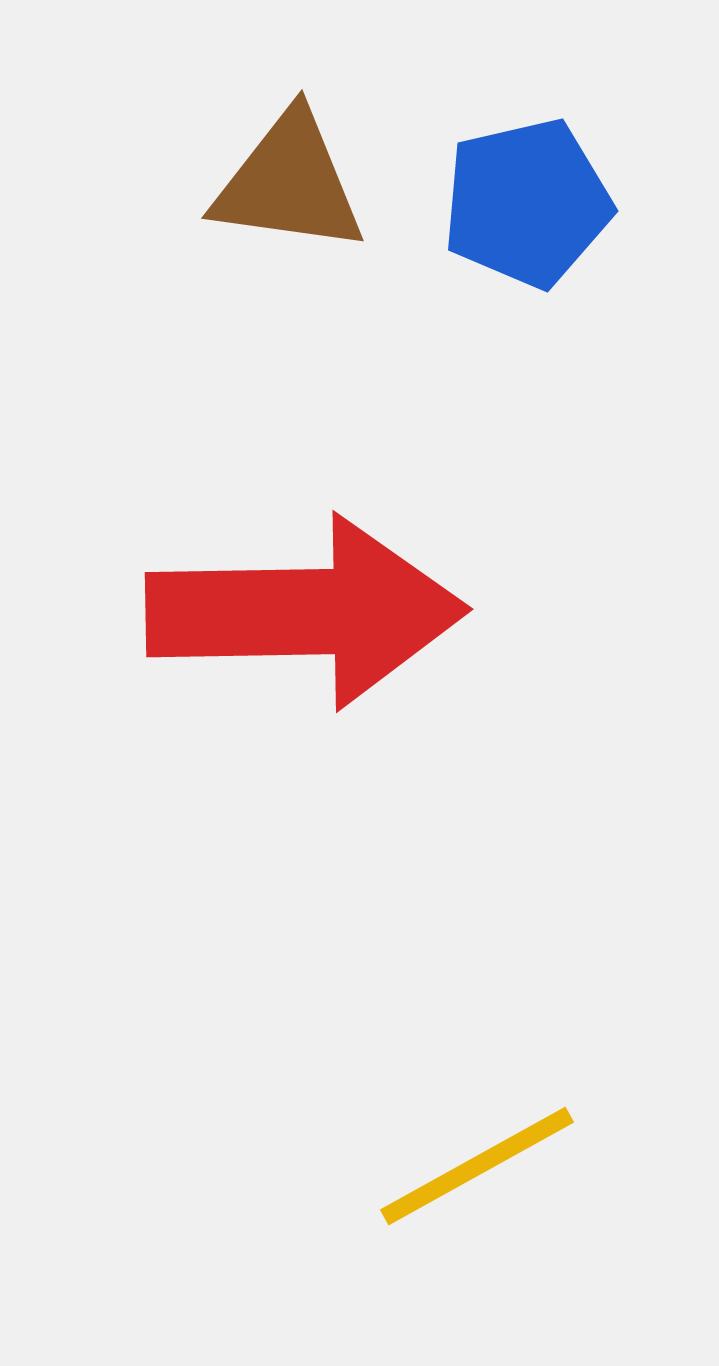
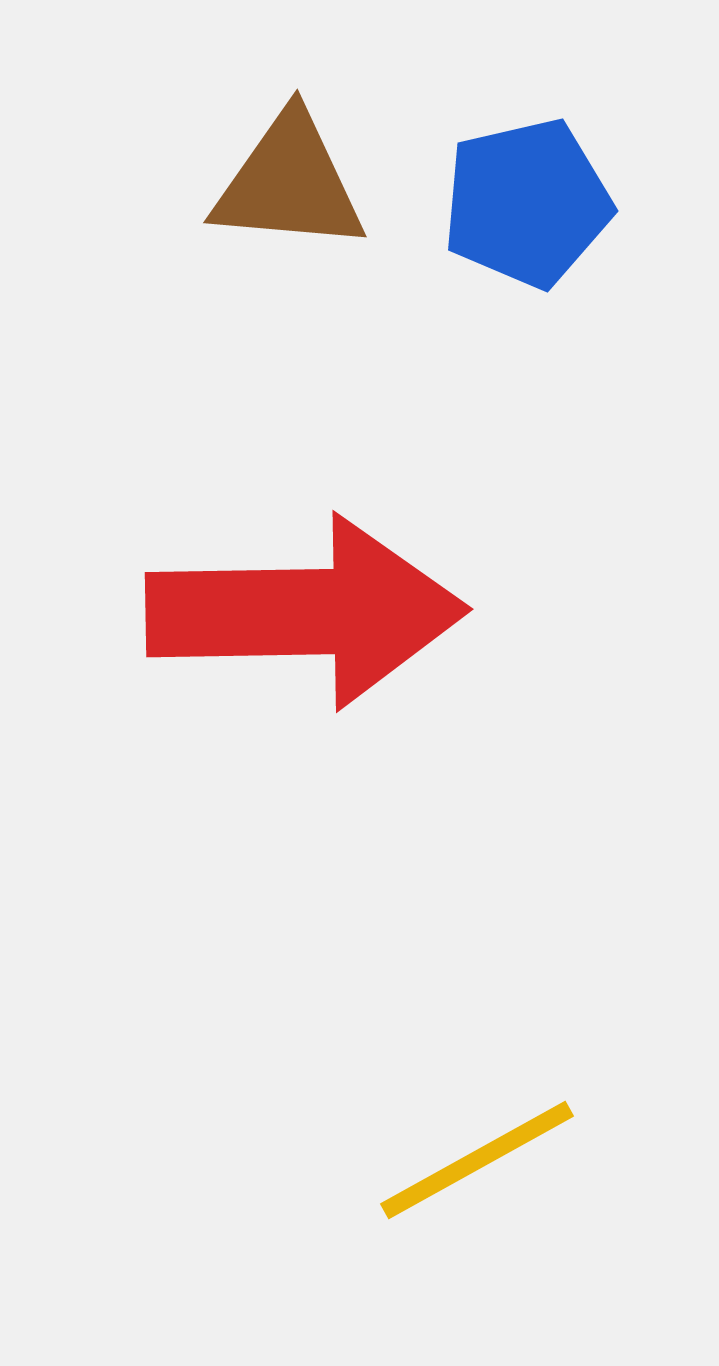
brown triangle: rotated 3 degrees counterclockwise
yellow line: moved 6 px up
